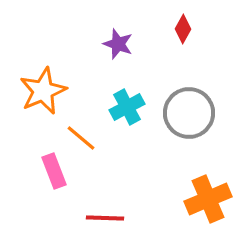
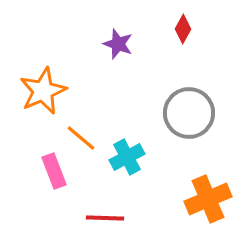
cyan cross: moved 50 px down
